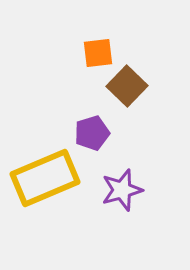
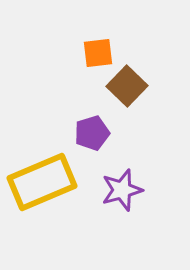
yellow rectangle: moved 3 px left, 4 px down
